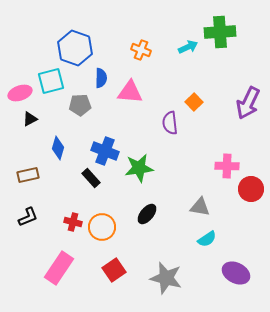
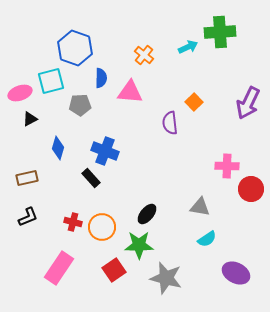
orange cross: moved 3 px right, 5 px down; rotated 18 degrees clockwise
green star: moved 77 px down; rotated 8 degrees clockwise
brown rectangle: moved 1 px left, 3 px down
